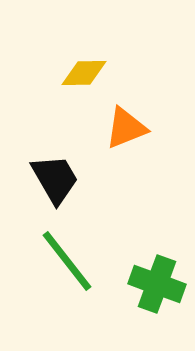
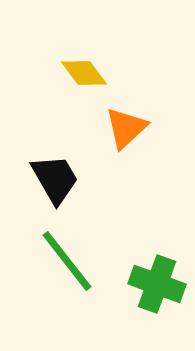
yellow diamond: rotated 54 degrees clockwise
orange triangle: rotated 21 degrees counterclockwise
